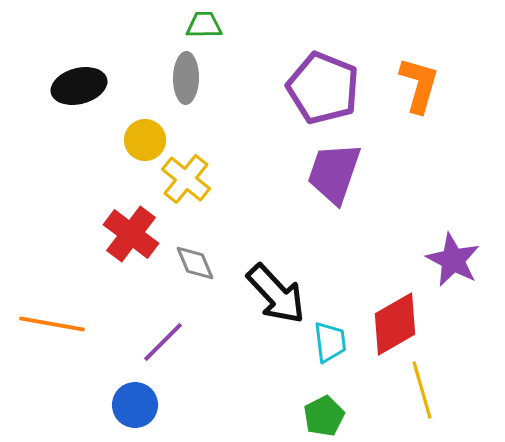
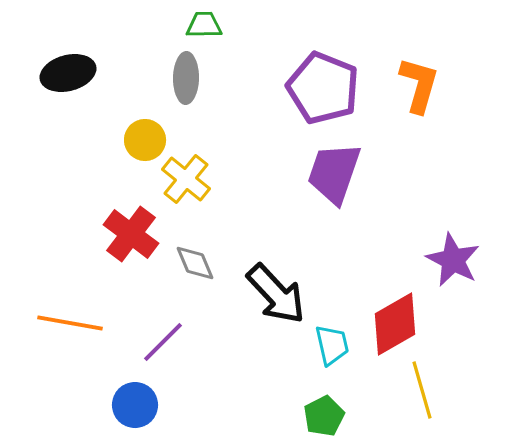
black ellipse: moved 11 px left, 13 px up
orange line: moved 18 px right, 1 px up
cyan trapezoid: moved 2 px right, 3 px down; rotated 6 degrees counterclockwise
